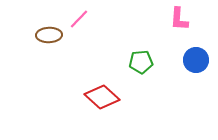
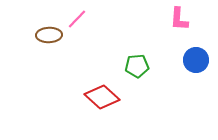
pink line: moved 2 px left
green pentagon: moved 4 px left, 4 px down
